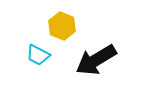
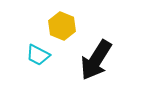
black arrow: rotated 27 degrees counterclockwise
